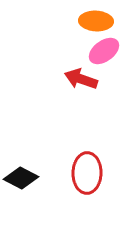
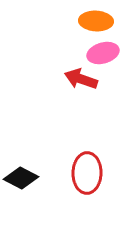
pink ellipse: moved 1 px left, 2 px down; rotated 20 degrees clockwise
